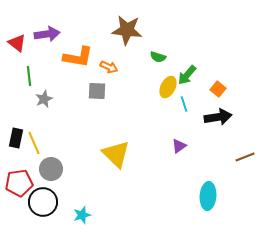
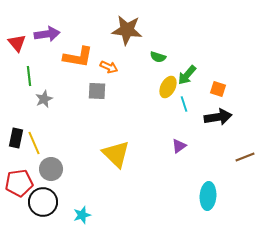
red triangle: rotated 12 degrees clockwise
orange square: rotated 21 degrees counterclockwise
